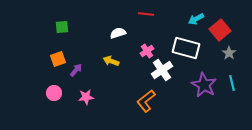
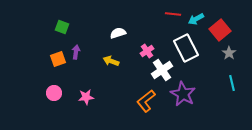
red line: moved 27 px right
green square: rotated 24 degrees clockwise
white rectangle: rotated 48 degrees clockwise
purple arrow: moved 18 px up; rotated 32 degrees counterclockwise
purple star: moved 21 px left, 9 px down
